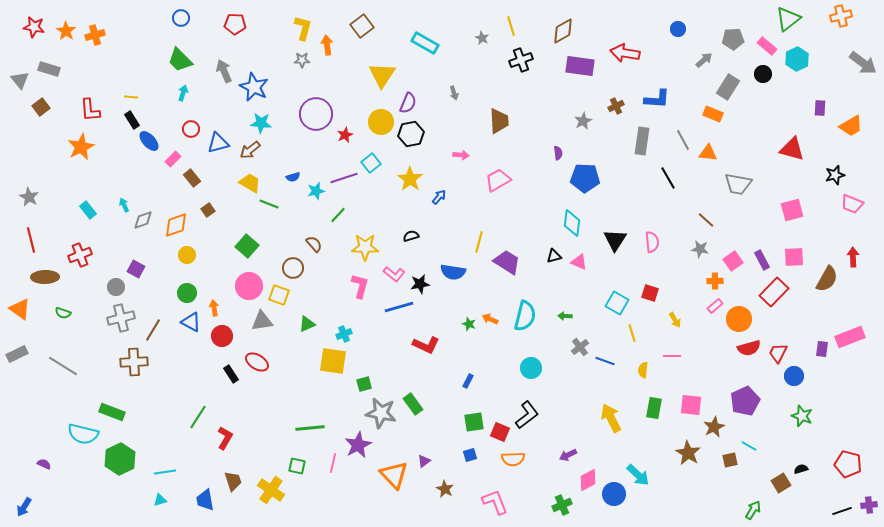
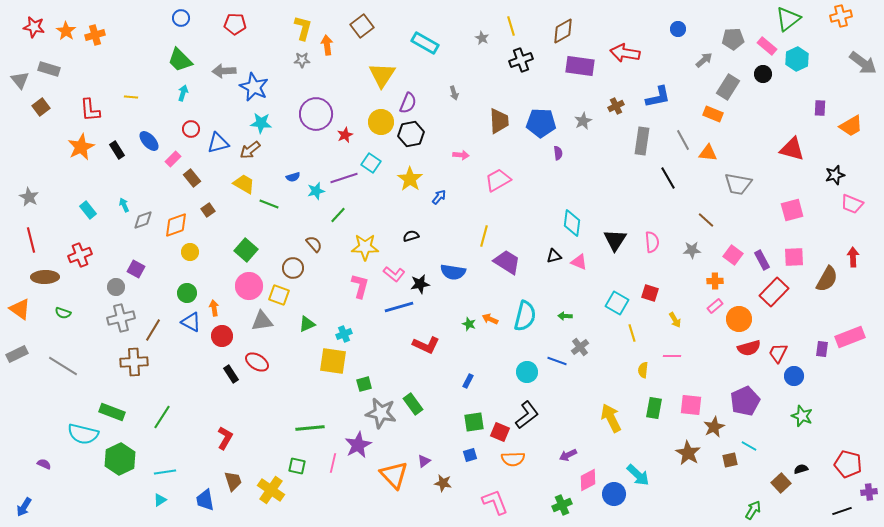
gray arrow at (224, 71): rotated 70 degrees counterclockwise
blue L-shape at (657, 99): moved 1 px right, 2 px up; rotated 16 degrees counterclockwise
black rectangle at (132, 120): moved 15 px left, 30 px down
cyan square at (371, 163): rotated 18 degrees counterclockwise
blue pentagon at (585, 178): moved 44 px left, 55 px up
yellow trapezoid at (250, 183): moved 6 px left, 1 px down
yellow line at (479, 242): moved 5 px right, 6 px up
green square at (247, 246): moved 1 px left, 4 px down
gray star at (700, 249): moved 8 px left, 1 px down; rotated 12 degrees counterclockwise
yellow circle at (187, 255): moved 3 px right, 3 px up
pink square at (733, 261): moved 6 px up; rotated 18 degrees counterclockwise
blue line at (605, 361): moved 48 px left
cyan circle at (531, 368): moved 4 px left, 4 px down
green line at (198, 417): moved 36 px left
brown square at (781, 483): rotated 12 degrees counterclockwise
brown star at (445, 489): moved 2 px left, 6 px up; rotated 18 degrees counterclockwise
cyan triangle at (160, 500): rotated 16 degrees counterclockwise
purple cross at (869, 505): moved 13 px up
